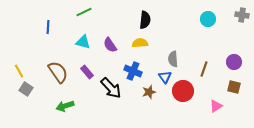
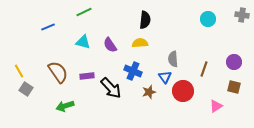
blue line: rotated 64 degrees clockwise
purple rectangle: moved 4 px down; rotated 56 degrees counterclockwise
